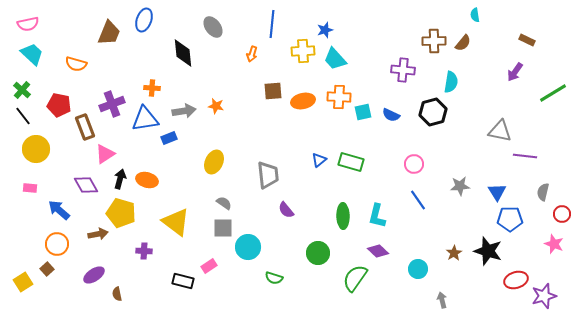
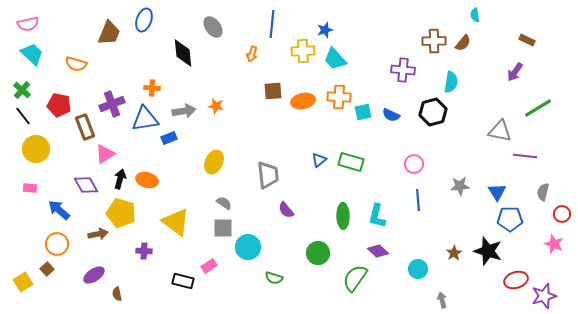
green line at (553, 93): moved 15 px left, 15 px down
blue line at (418, 200): rotated 30 degrees clockwise
